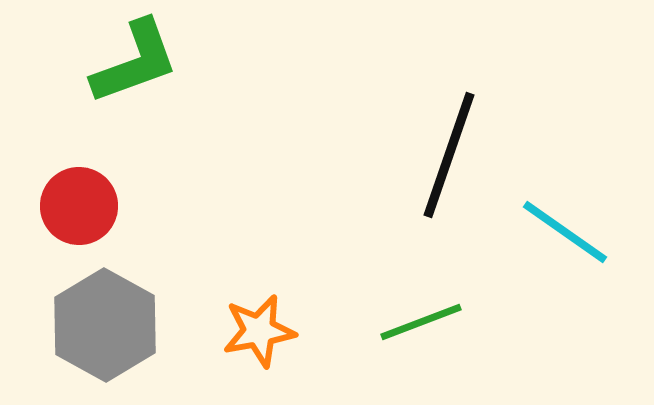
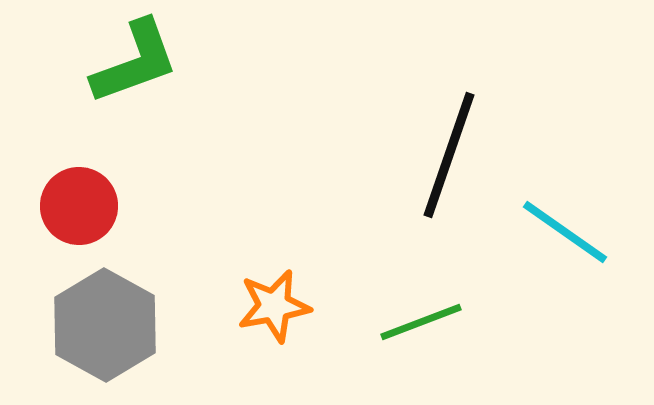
orange star: moved 15 px right, 25 px up
